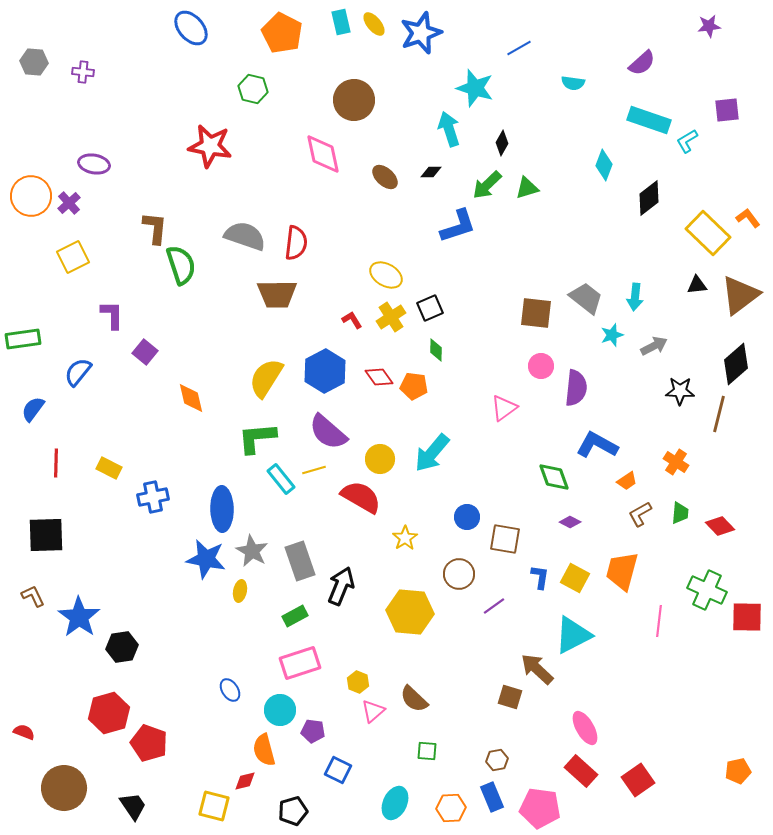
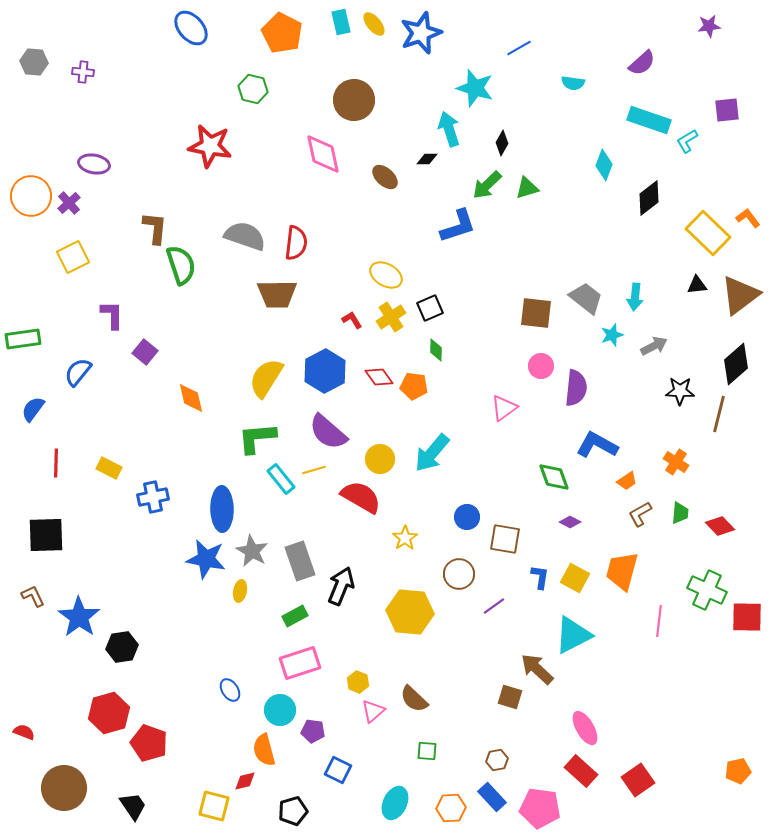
black diamond at (431, 172): moved 4 px left, 13 px up
blue rectangle at (492, 797): rotated 20 degrees counterclockwise
